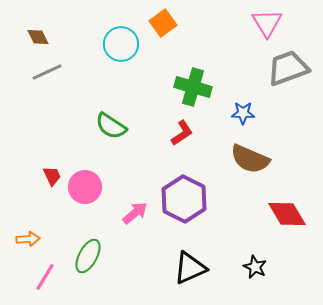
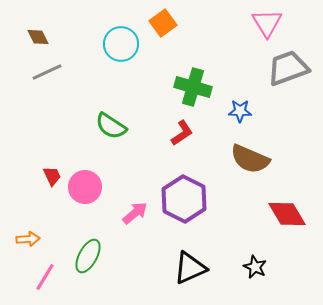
blue star: moved 3 px left, 2 px up
